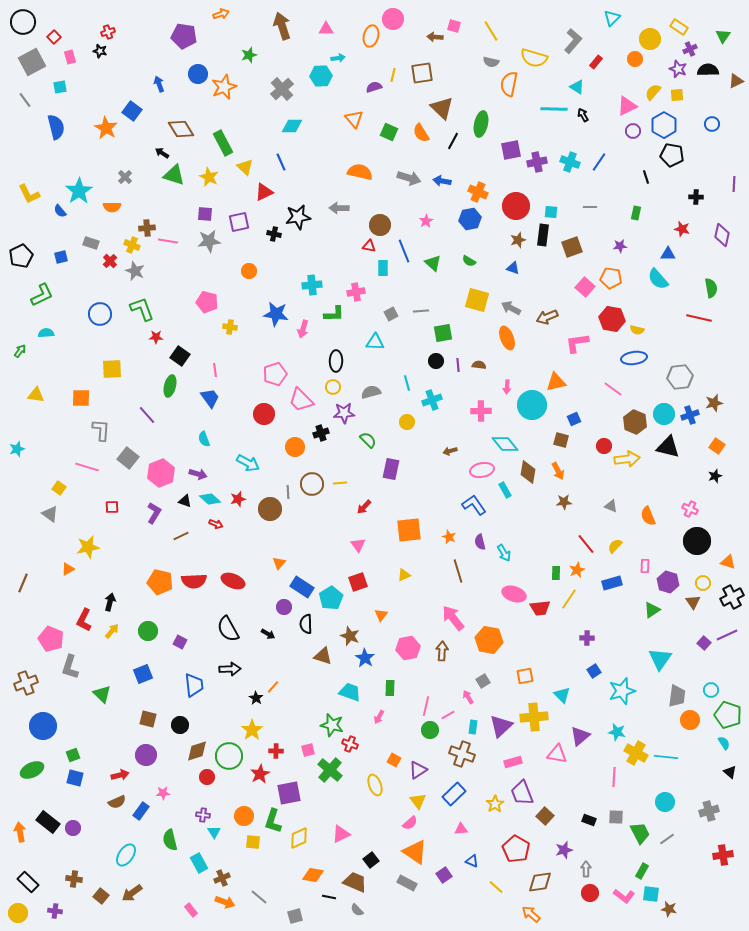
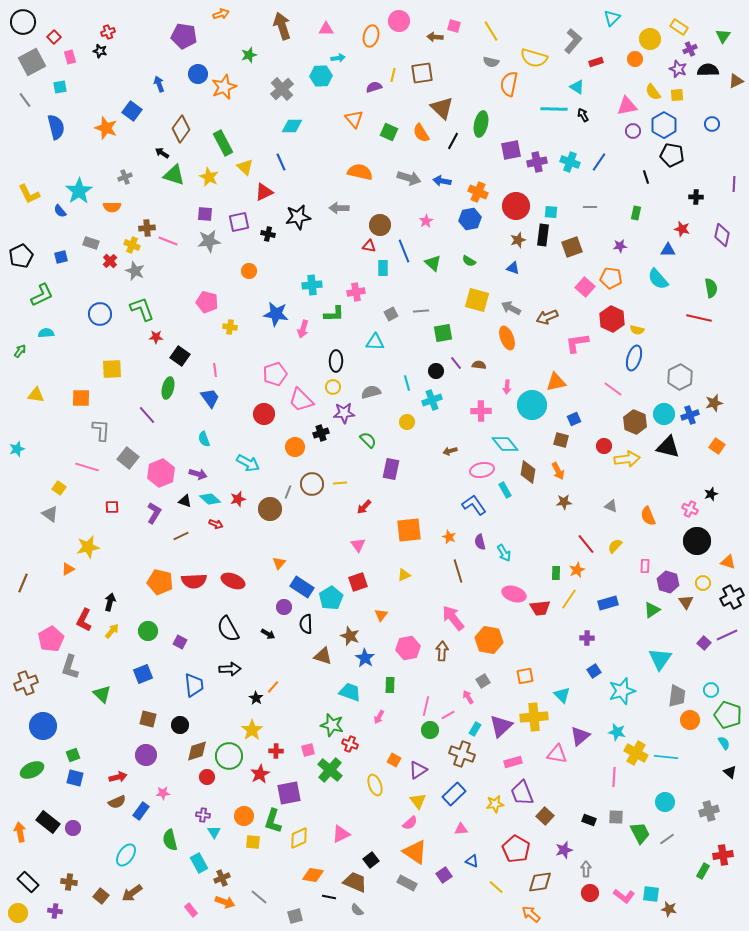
pink circle at (393, 19): moved 6 px right, 2 px down
red rectangle at (596, 62): rotated 32 degrees clockwise
yellow semicircle at (653, 92): rotated 78 degrees counterclockwise
pink triangle at (627, 106): rotated 15 degrees clockwise
orange star at (106, 128): rotated 10 degrees counterclockwise
brown diamond at (181, 129): rotated 68 degrees clockwise
gray cross at (125, 177): rotated 24 degrees clockwise
black cross at (274, 234): moved 6 px left
pink line at (168, 241): rotated 12 degrees clockwise
blue triangle at (668, 254): moved 4 px up
red hexagon at (612, 319): rotated 15 degrees clockwise
blue ellipse at (634, 358): rotated 65 degrees counterclockwise
black circle at (436, 361): moved 10 px down
purple line at (458, 365): moved 2 px left, 2 px up; rotated 32 degrees counterclockwise
gray hexagon at (680, 377): rotated 20 degrees counterclockwise
green ellipse at (170, 386): moved 2 px left, 2 px down
black star at (715, 476): moved 4 px left, 18 px down
gray line at (288, 492): rotated 24 degrees clockwise
blue rectangle at (612, 583): moved 4 px left, 20 px down
brown triangle at (693, 602): moved 7 px left
pink pentagon at (51, 639): rotated 20 degrees clockwise
green rectangle at (390, 688): moved 3 px up
cyan rectangle at (473, 727): moved 2 px right, 2 px down; rotated 24 degrees clockwise
red arrow at (120, 775): moved 2 px left, 2 px down
yellow star at (495, 804): rotated 24 degrees clockwise
green rectangle at (642, 871): moved 61 px right
brown cross at (74, 879): moved 5 px left, 3 px down
